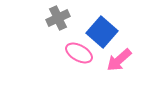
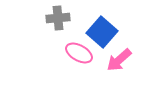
gray cross: rotated 20 degrees clockwise
